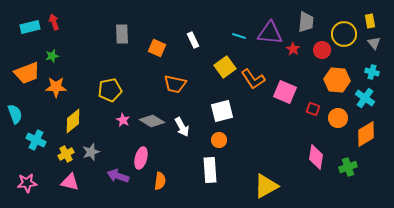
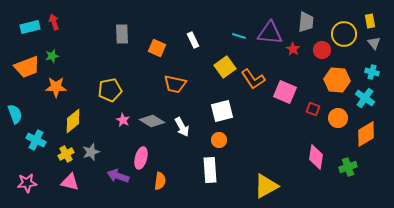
orange trapezoid at (27, 73): moved 6 px up
